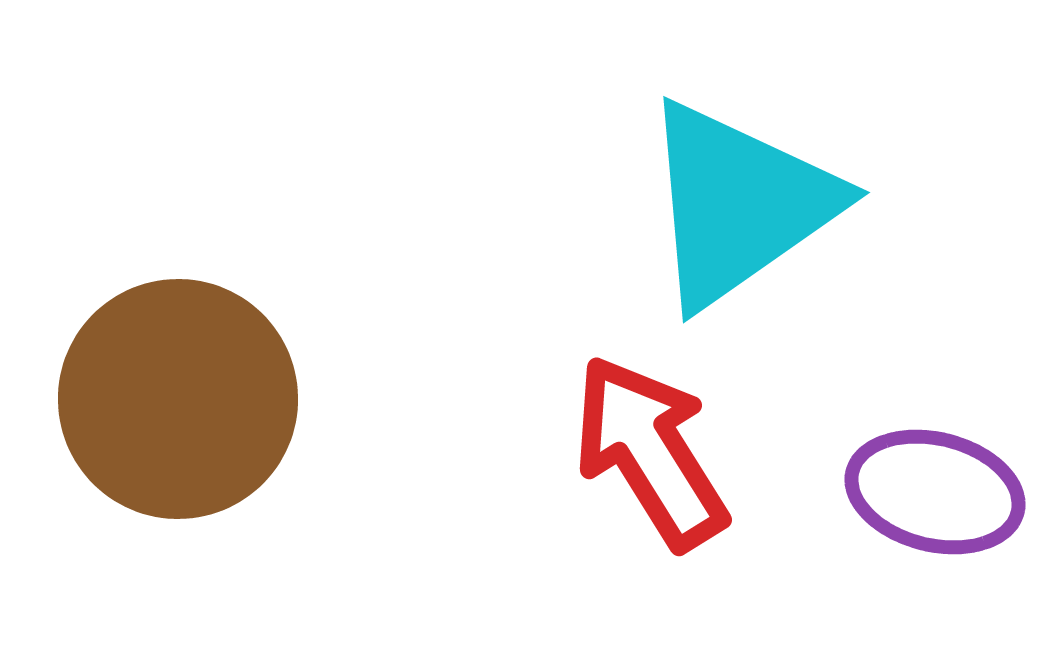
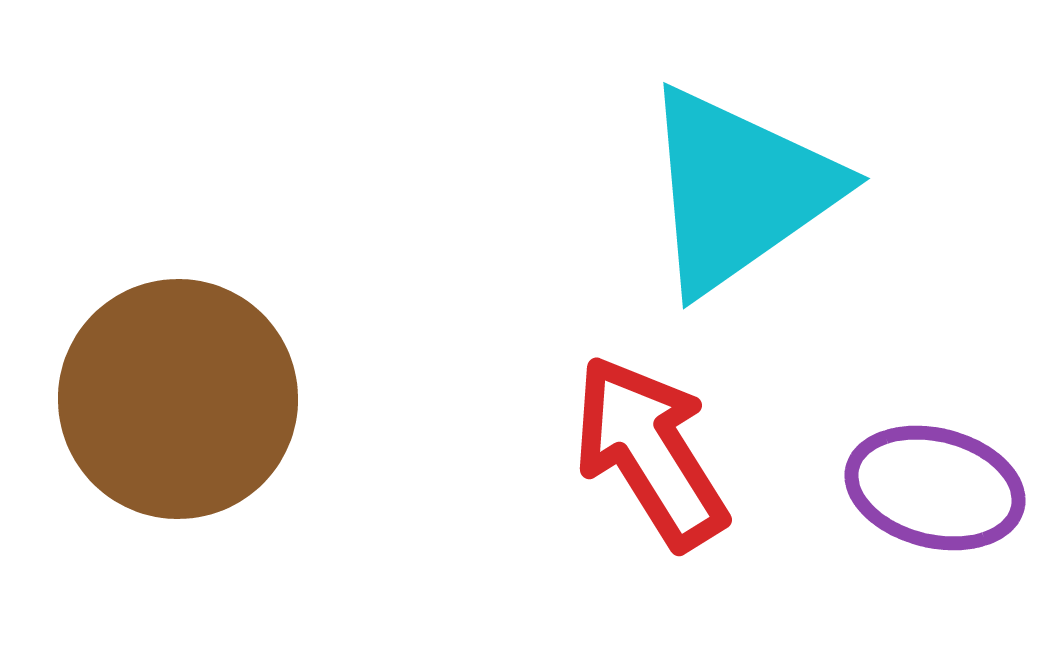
cyan triangle: moved 14 px up
purple ellipse: moved 4 px up
